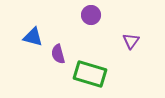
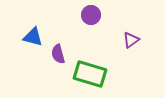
purple triangle: moved 1 px up; rotated 18 degrees clockwise
